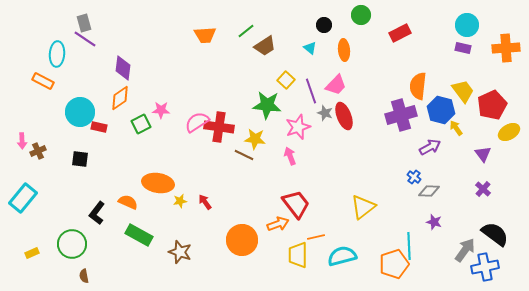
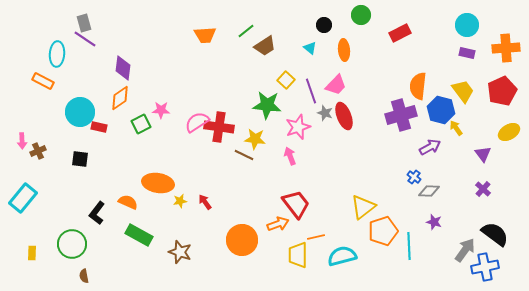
purple rectangle at (463, 48): moved 4 px right, 5 px down
red pentagon at (492, 105): moved 10 px right, 14 px up
yellow rectangle at (32, 253): rotated 64 degrees counterclockwise
orange pentagon at (394, 264): moved 11 px left, 33 px up
